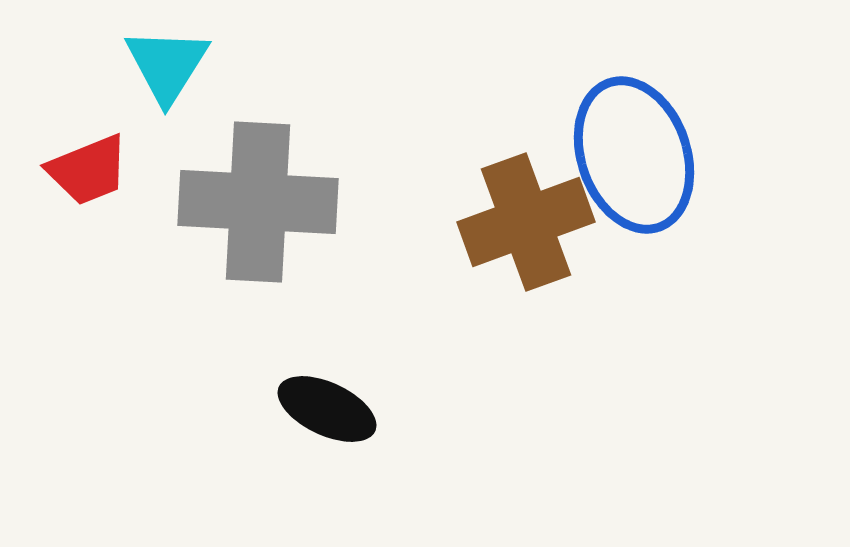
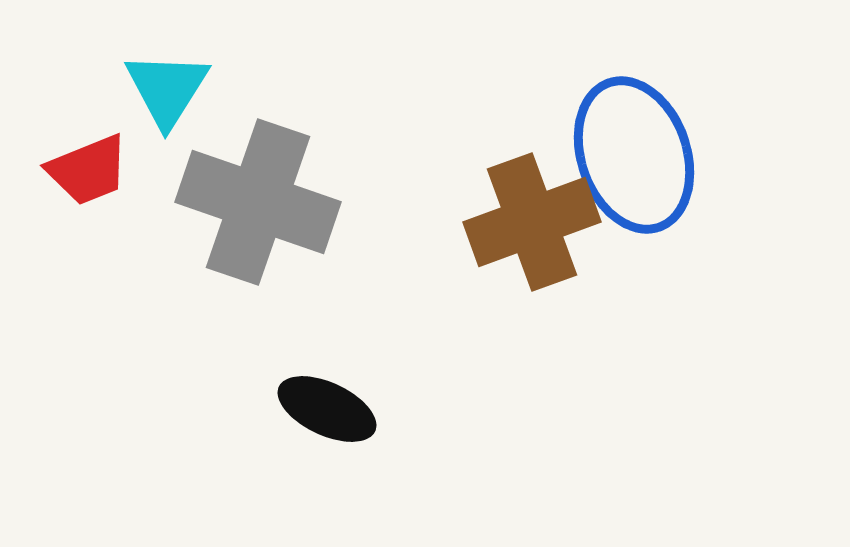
cyan triangle: moved 24 px down
gray cross: rotated 16 degrees clockwise
brown cross: moved 6 px right
